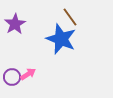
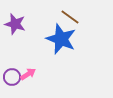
brown line: rotated 18 degrees counterclockwise
purple star: rotated 25 degrees counterclockwise
